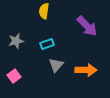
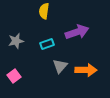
purple arrow: moved 10 px left, 6 px down; rotated 65 degrees counterclockwise
gray triangle: moved 4 px right, 1 px down
